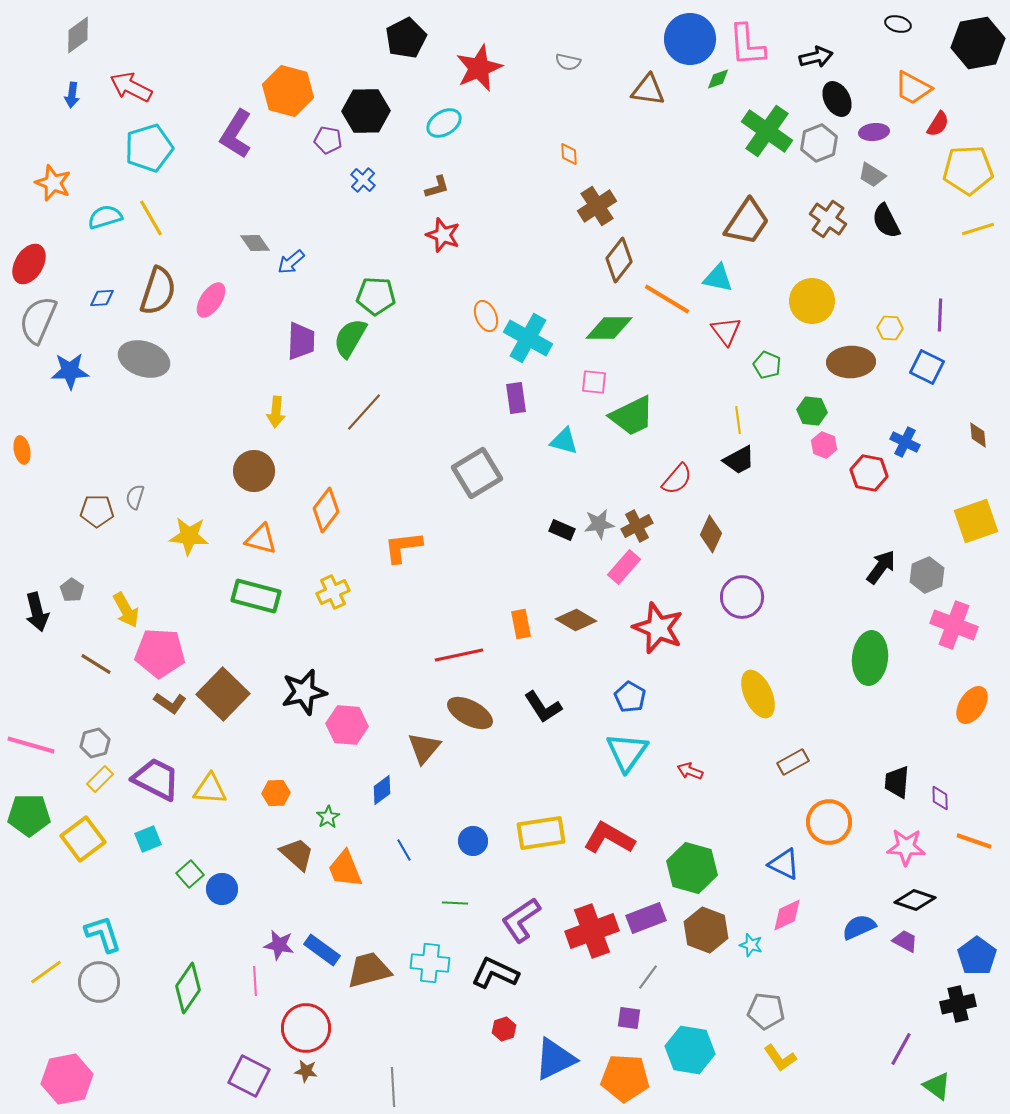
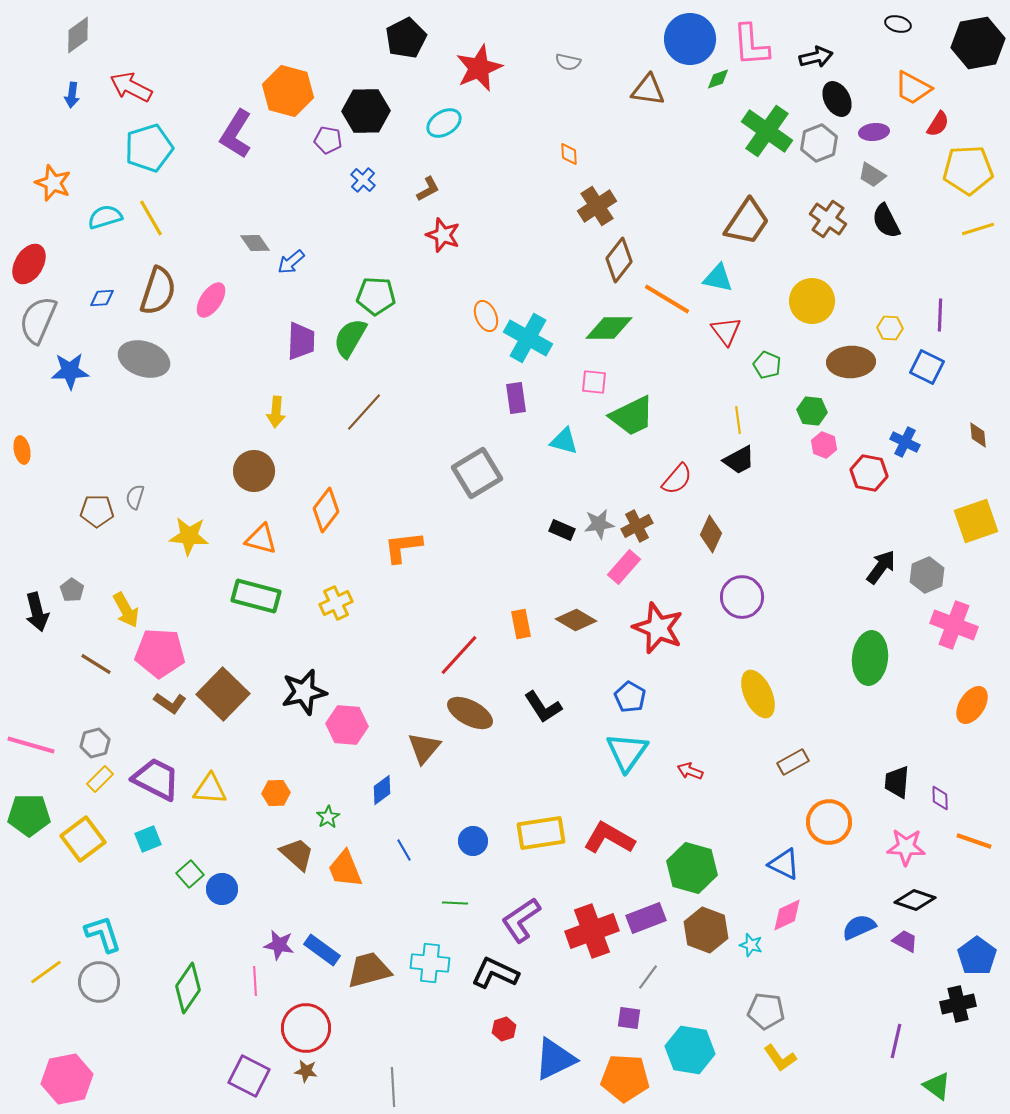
pink L-shape at (747, 45): moved 4 px right
brown L-shape at (437, 187): moved 9 px left, 2 px down; rotated 12 degrees counterclockwise
yellow cross at (333, 592): moved 3 px right, 11 px down
red line at (459, 655): rotated 36 degrees counterclockwise
purple line at (901, 1049): moved 5 px left, 8 px up; rotated 16 degrees counterclockwise
